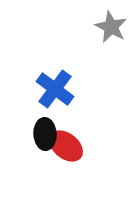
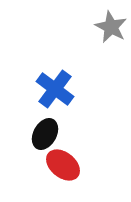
black ellipse: rotated 32 degrees clockwise
red ellipse: moved 3 px left, 19 px down
